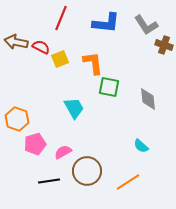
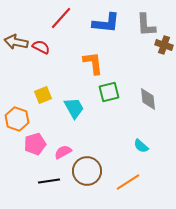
red line: rotated 20 degrees clockwise
gray L-shape: rotated 30 degrees clockwise
yellow square: moved 17 px left, 36 px down
green square: moved 5 px down; rotated 25 degrees counterclockwise
